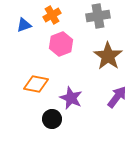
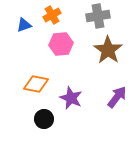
pink hexagon: rotated 15 degrees clockwise
brown star: moved 6 px up
black circle: moved 8 px left
